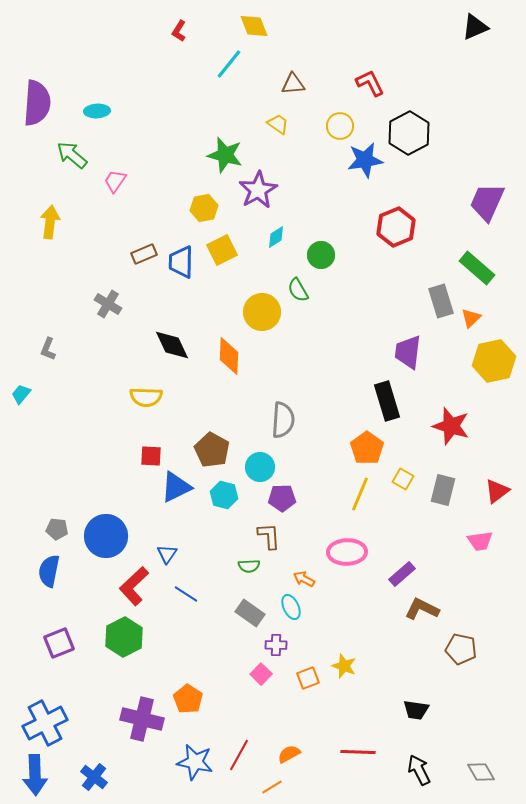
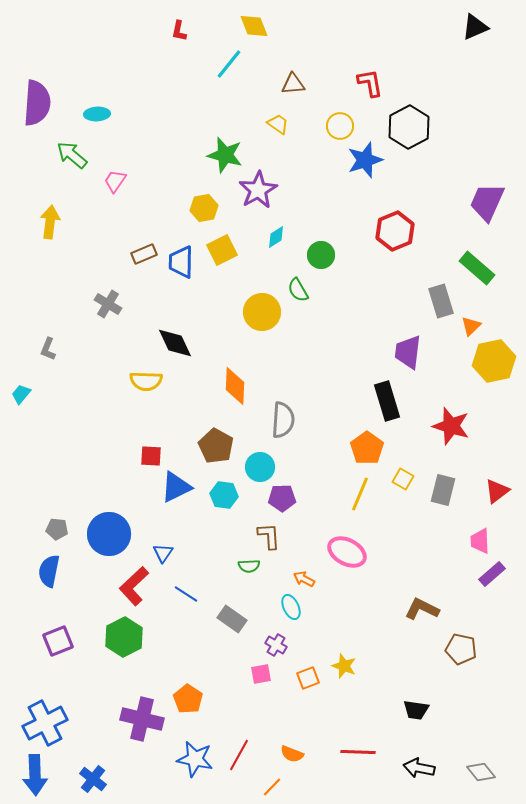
red L-shape at (179, 31): rotated 20 degrees counterclockwise
red L-shape at (370, 83): rotated 16 degrees clockwise
cyan ellipse at (97, 111): moved 3 px down
black hexagon at (409, 133): moved 6 px up
blue star at (365, 160): rotated 9 degrees counterclockwise
red hexagon at (396, 227): moved 1 px left, 4 px down
orange triangle at (471, 318): moved 8 px down
black diamond at (172, 345): moved 3 px right, 2 px up
orange diamond at (229, 356): moved 6 px right, 30 px down
yellow semicircle at (146, 397): moved 16 px up
brown pentagon at (212, 450): moved 4 px right, 4 px up
cyan hexagon at (224, 495): rotated 8 degrees counterclockwise
blue circle at (106, 536): moved 3 px right, 2 px up
pink trapezoid at (480, 541): rotated 96 degrees clockwise
pink ellipse at (347, 552): rotated 30 degrees clockwise
blue triangle at (167, 554): moved 4 px left, 1 px up
purple rectangle at (402, 574): moved 90 px right
gray rectangle at (250, 613): moved 18 px left, 6 px down
purple square at (59, 643): moved 1 px left, 2 px up
purple cross at (276, 645): rotated 30 degrees clockwise
pink square at (261, 674): rotated 35 degrees clockwise
orange semicircle at (289, 754): moved 3 px right; rotated 130 degrees counterclockwise
blue star at (195, 762): moved 3 px up
black arrow at (419, 770): moved 2 px up; rotated 52 degrees counterclockwise
gray diamond at (481, 772): rotated 8 degrees counterclockwise
blue cross at (94, 777): moved 1 px left, 2 px down
orange line at (272, 787): rotated 15 degrees counterclockwise
